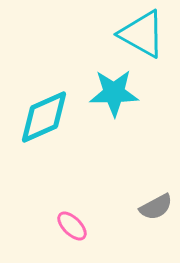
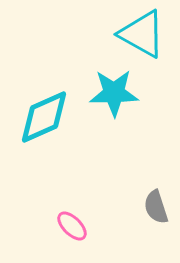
gray semicircle: rotated 100 degrees clockwise
